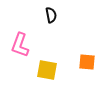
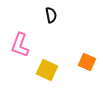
orange square: rotated 18 degrees clockwise
yellow square: rotated 15 degrees clockwise
